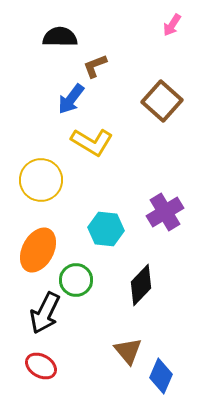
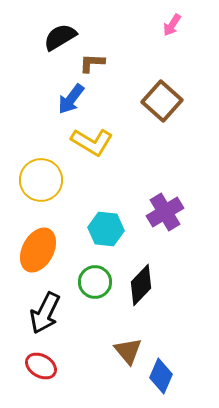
black semicircle: rotated 32 degrees counterclockwise
brown L-shape: moved 3 px left, 3 px up; rotated 24 degrees clockwise
green circle: moved 19 px right, 2 px down
